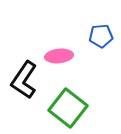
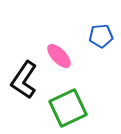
pink ellipse: rotated 52 degrees clockwise
green square: rotated 27 degrees clockwise
